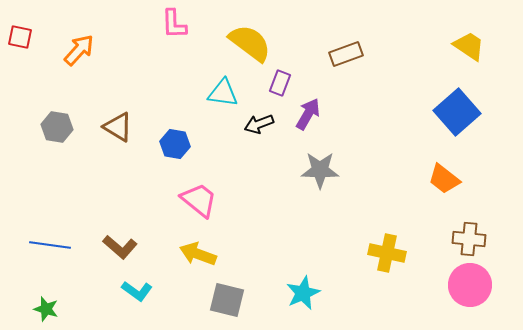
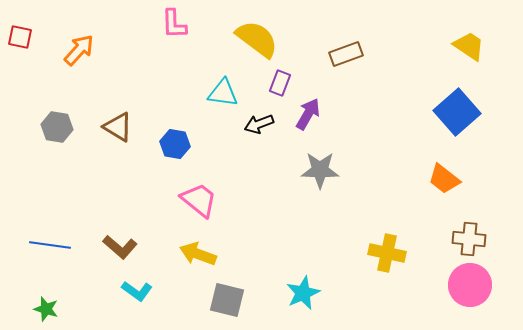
yellow semicircle: moved 7 px right, 4 px up
